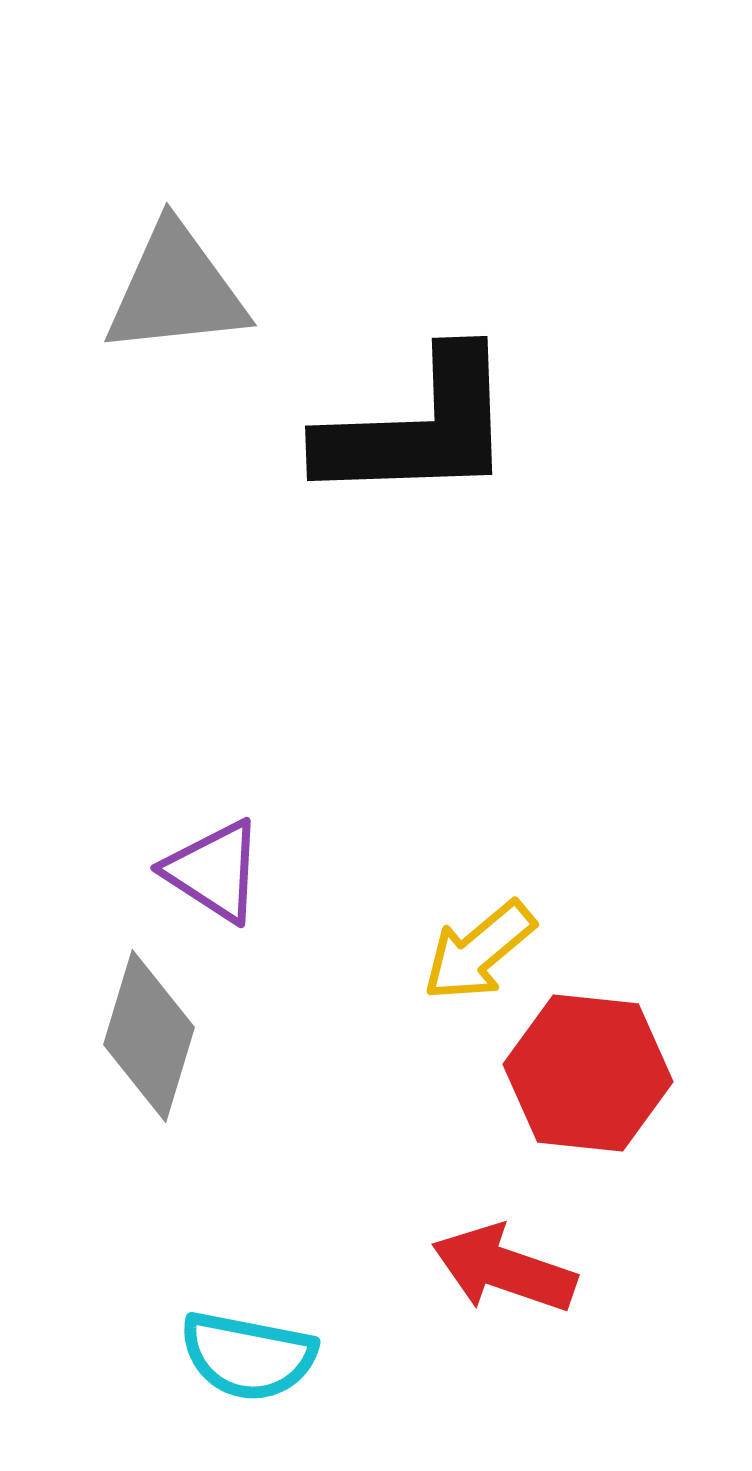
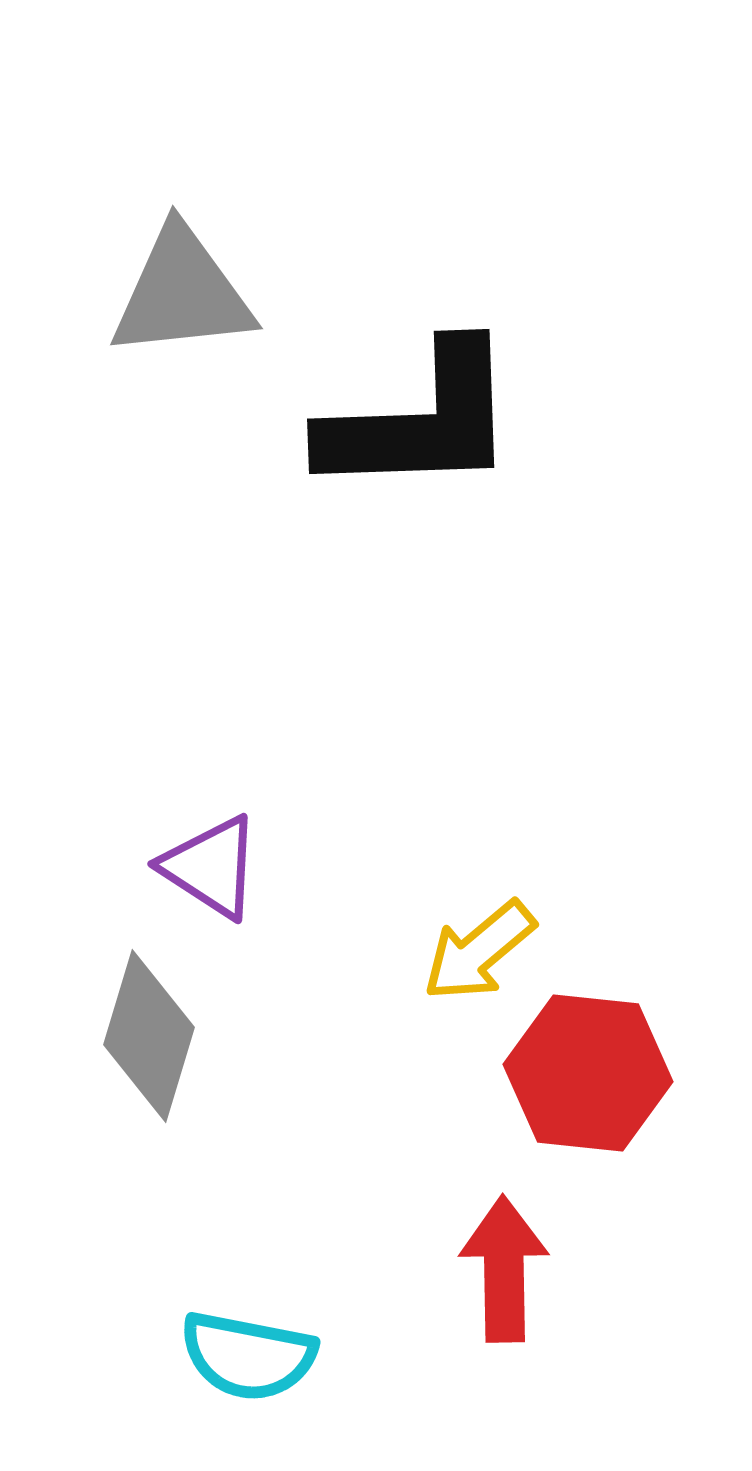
gray triangle: moved 6 px right, 3 px down
black L-shape: moved 2 px right, 7 px up
purple triangle: moved 3 px left, 4 px up
red arrow: rotated 70 degrees clockwise
